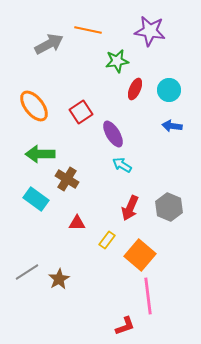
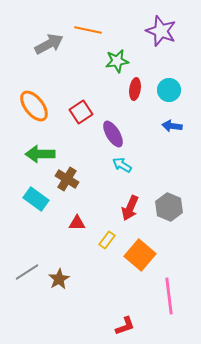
purple star: moved 11 px right; rotated 12 degrees clockwise
red ellipse: rotated 15 degrees counterclockwise
pink line: moved 21 px right
